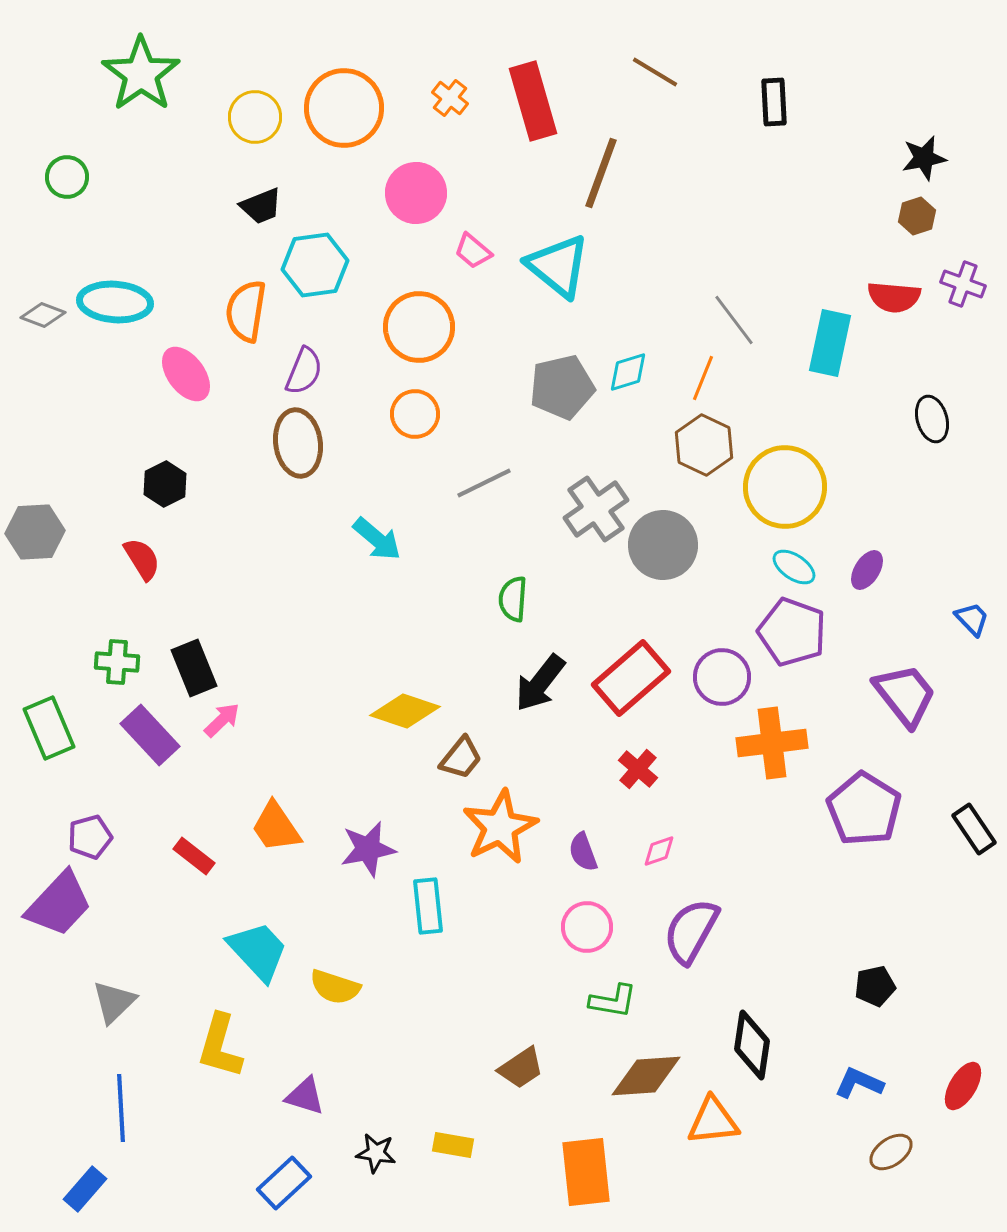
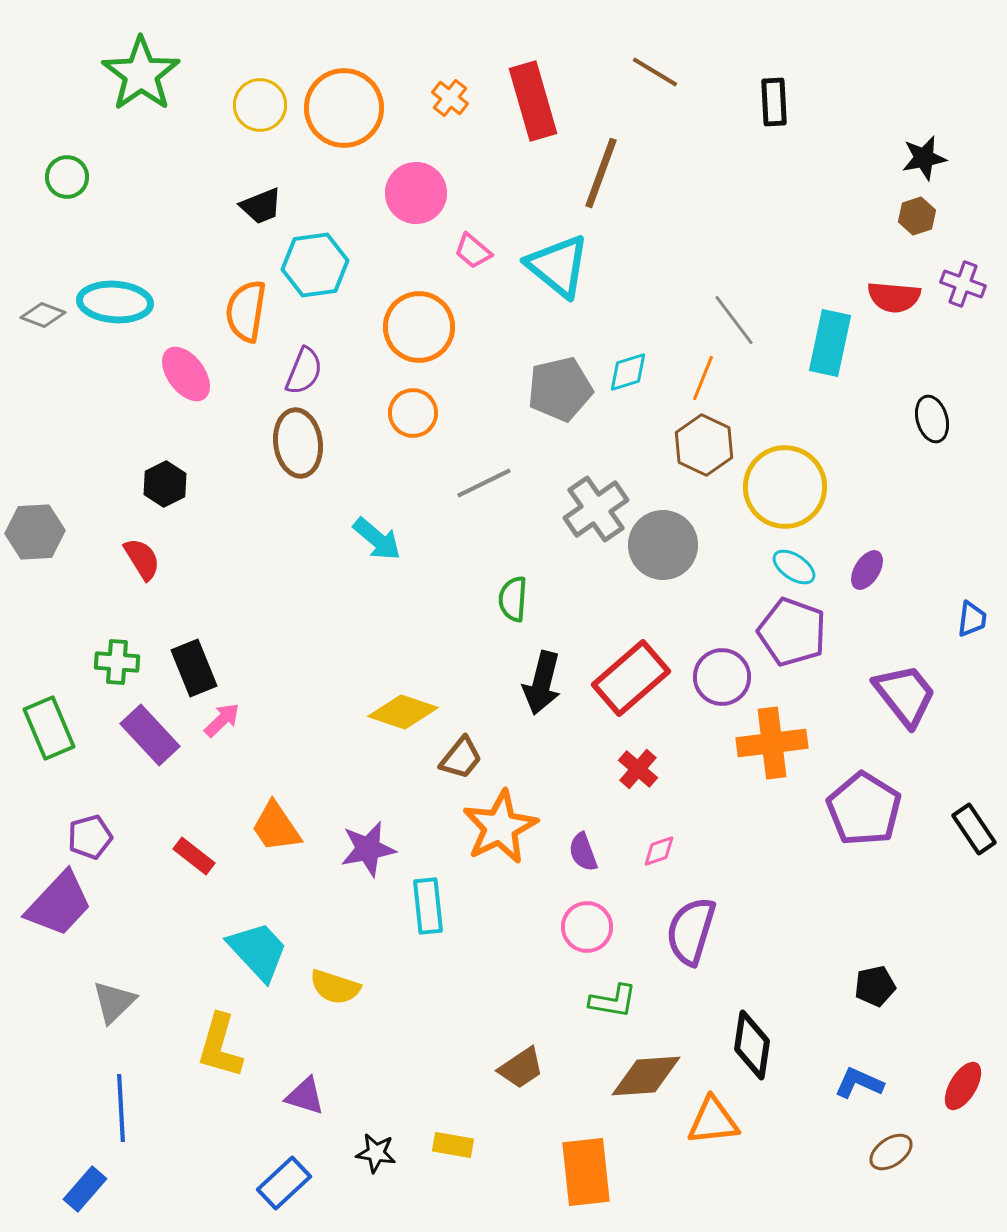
yellow circle at (255, 117): moved 5 px right, 12 px up
gray pentagon at (562, 387): moved 2 px left, 2 px down
orange circle at (415, 414): moved 2 px left, 1 px up
blue trapezoid at (972, 619): rotated 51 degrees clockwise
black arrow at (540, 683): moved 2 px right; rotated 24 degrees counterclockwise
yellow diamond at (405, 711): moved 2 px left, 1 px down
purple semicircle at (691, 931): rotated 12 degrees counterclockwise
